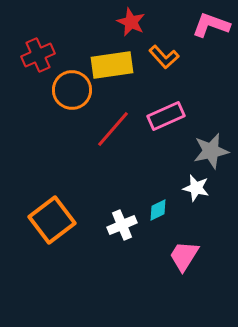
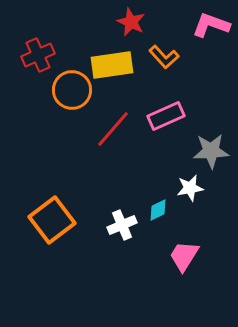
gray star: rotated 9 degrees clockwise
white star: moved 6 px left; rotated 24 degrees counterclockwise
